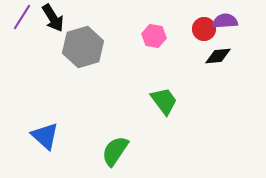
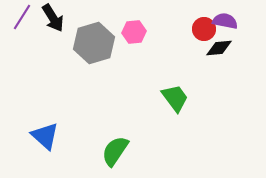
purple semicircle: rotated 15 degrees clockwise
pink hexagon: moved 20 px left, 4 px up; rotated 15 degrees counterclockwise
gray hexagon: moved 11 px right, 4 px up
black diamond: moved 1 px right, 8 px up
green trapezoid: moved 11 px right, 3 px up
